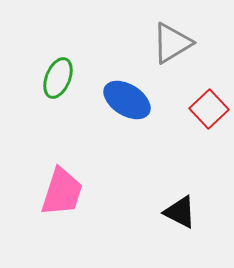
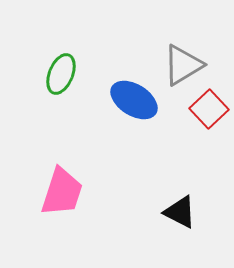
gray triangle: moved 11 px right, 22 px down
green ellipse: moved 3 px right, 4 px up
blue ellipse: moved 7 px right
